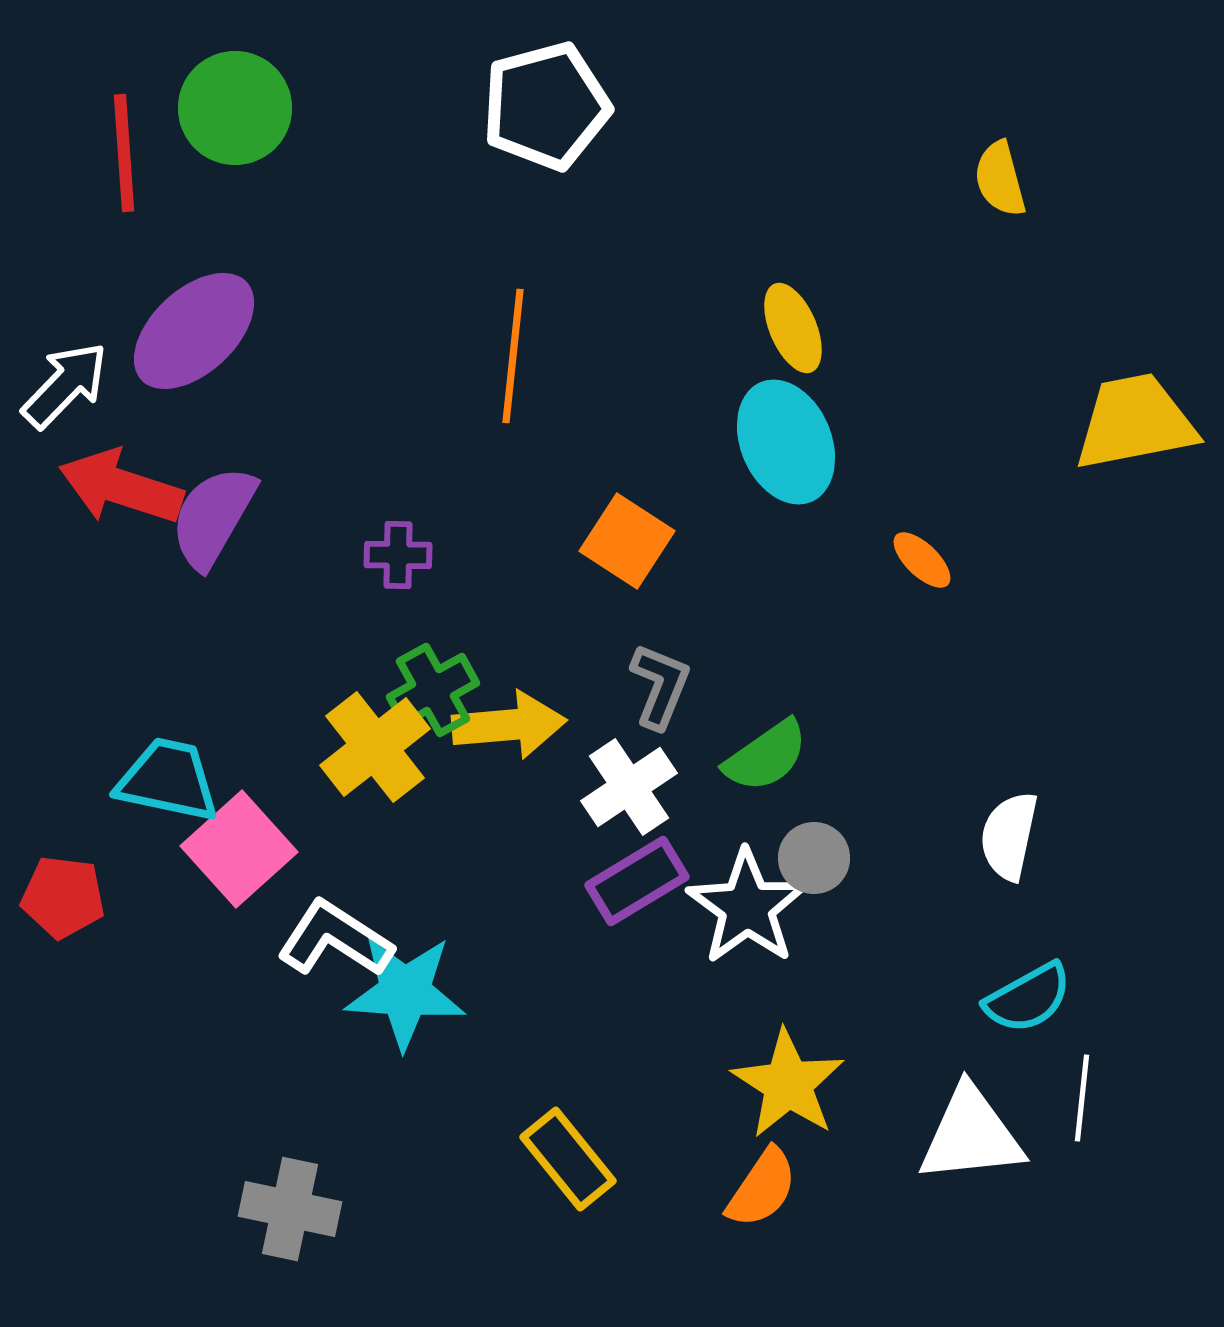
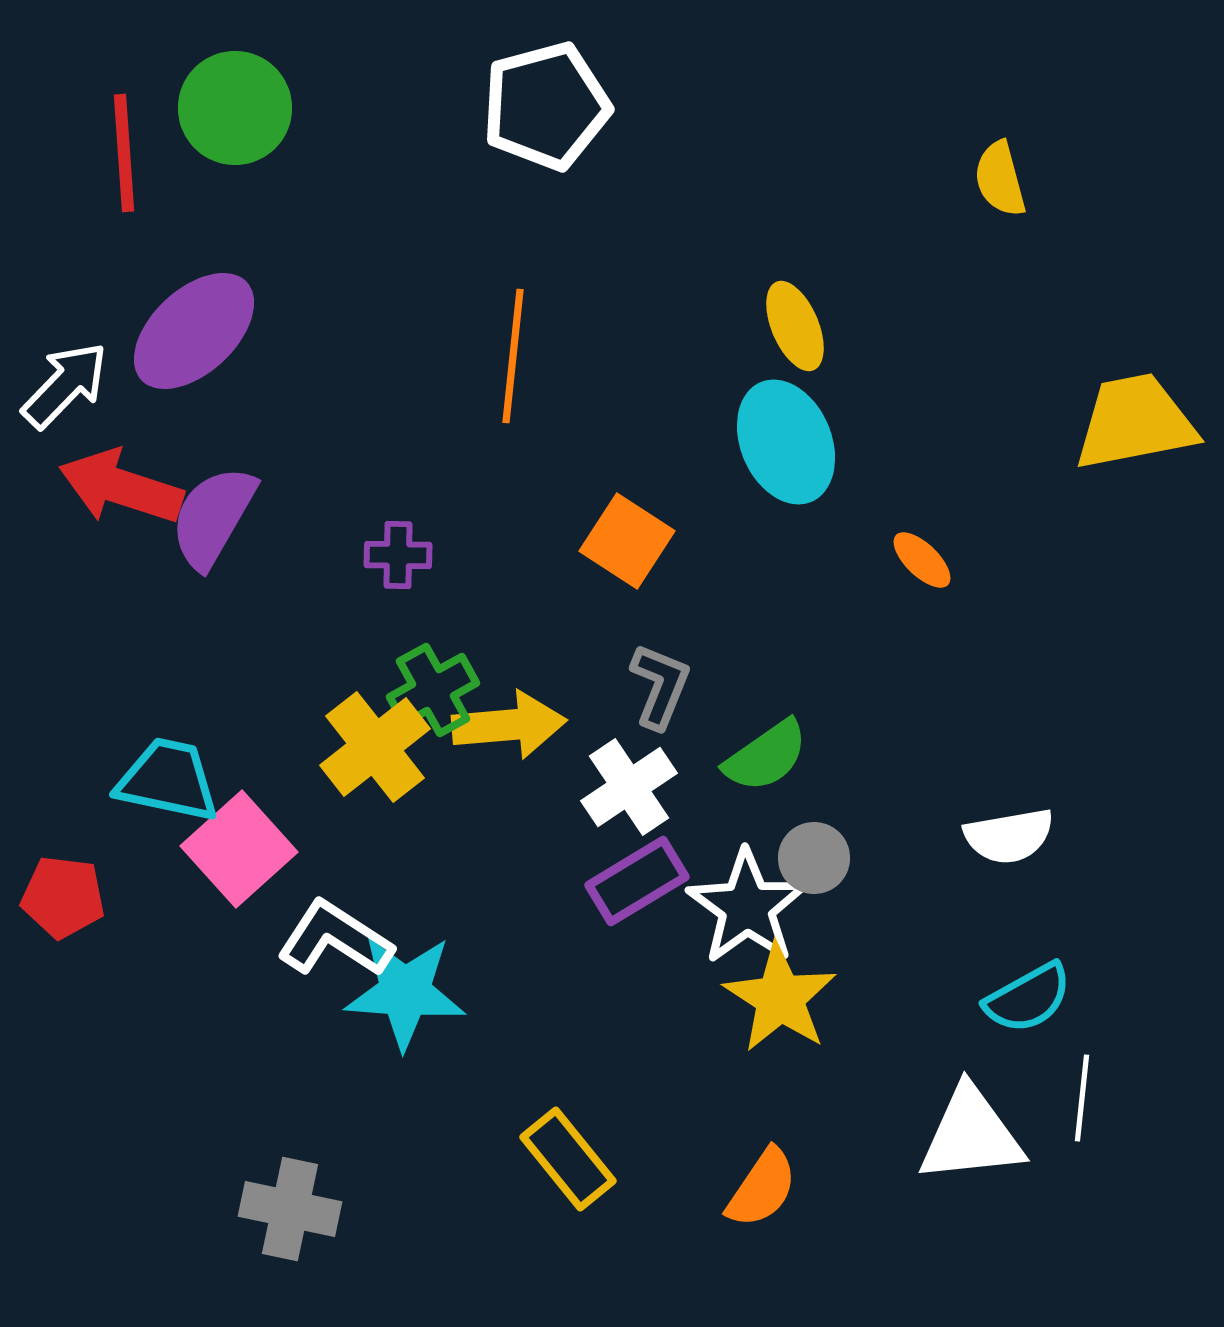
yellow ellipse: moved 2 px right, 2 px up
white semicircle: rotated 112 degrees counterclockwise
yellow star: moved 8 px left, 86 px up
